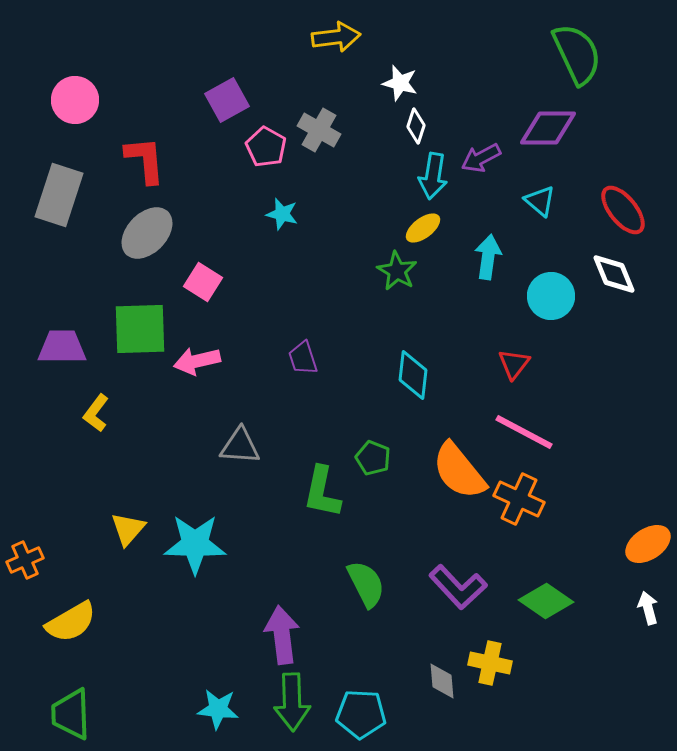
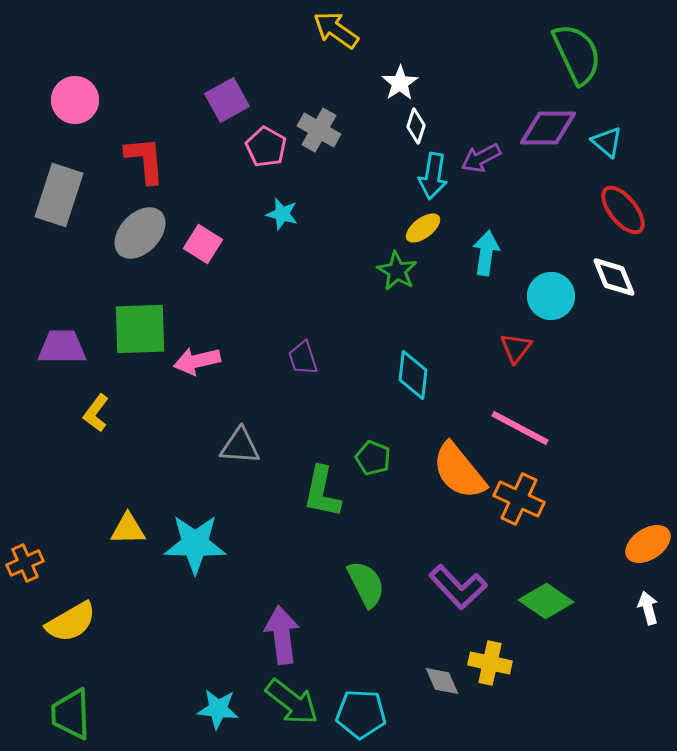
yellow arrow at (336, 37): moved 7 px up; rotated 138 degrees counterclockwise
white star at (400, 83): rotated 24 degrees clockwise
cyan triangle at (540, 201): moved 67 px right, 59 px up
gray ellipse at (147, 233): moved 7 px left
cyan arrow at (488, 257): moved 2 px left, 4 px up
white diamond at (614, 274): moved 3 px down
pink square at (203, 282): moved 38 px up
red triangle at (514, 364): moved 2 px right, 16 px up
pink line at (524, 432): moved 4 px left, 4 px up
yellow triangle at (128, 529): rotated 48 degrees clockwise
orange cross at (25, 560): moved 3 px down
gray diamond at (442, 681): rotated 18 degrees counterclockwise
green arrow at (292, 702): rotated 50 degrees counterclockwise
